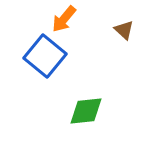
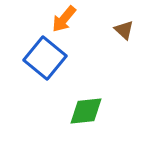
blue square: moved 2 px down
